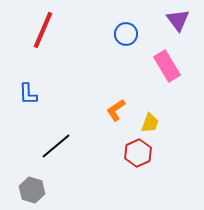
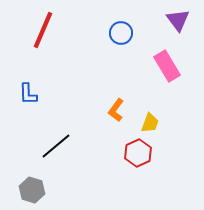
blue circle: moved 5 px left, 1 px up
orange L-shape: rotated 20 degrees counterclockwise
